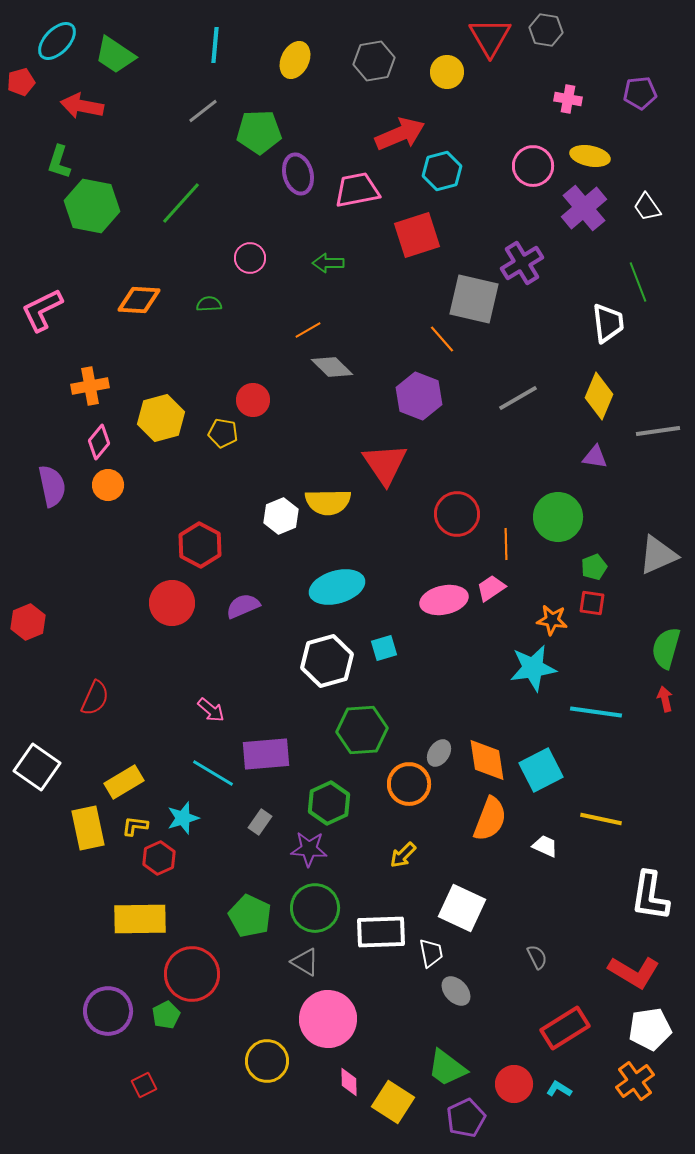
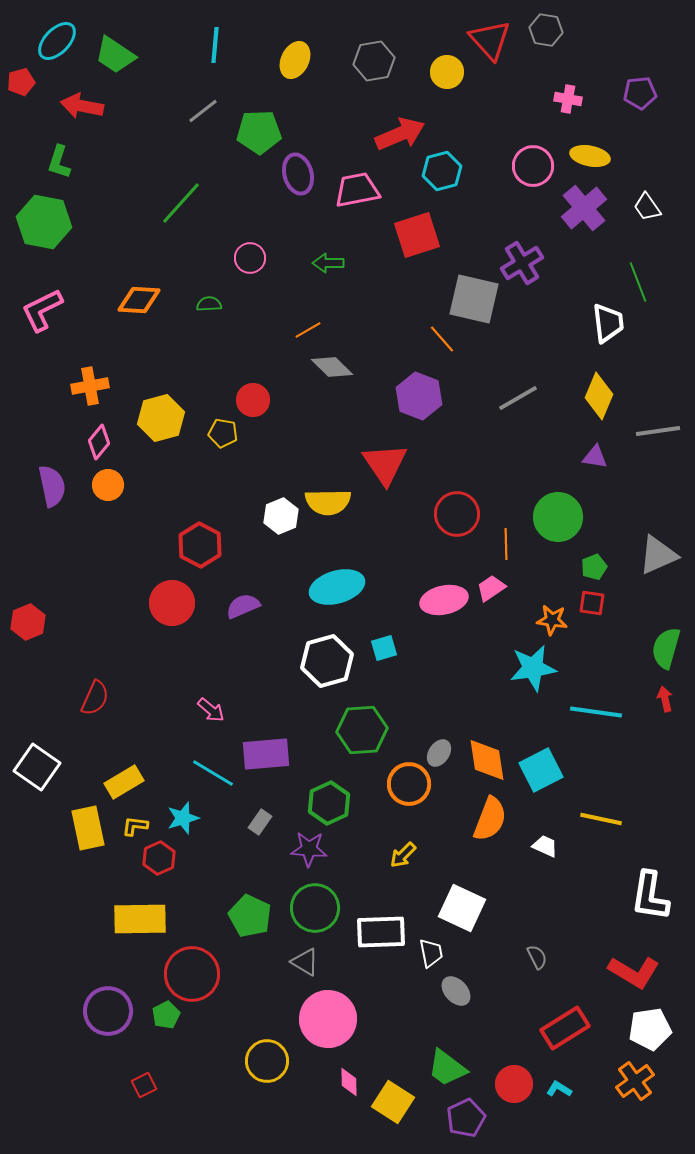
red triangle at (490, 37): moved 3 px down; rotated 12 degrees counterclockwise
green hexagon at (92, 206): moved 48 px left, 16 px down
